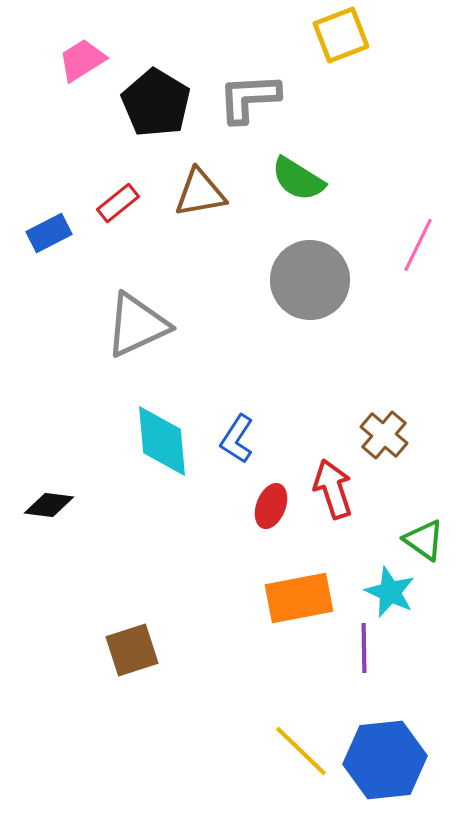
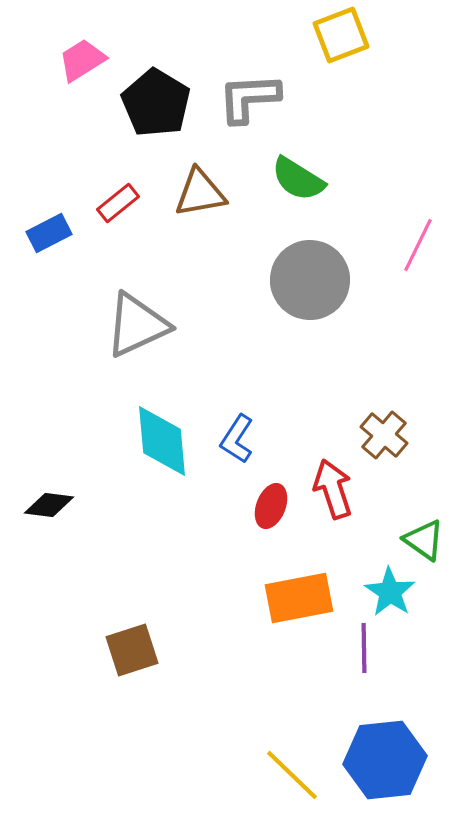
cyan star: rotated 9 degrees clockwise
yellow line: moved 9 px left, 24 px down
